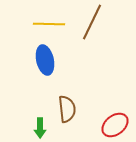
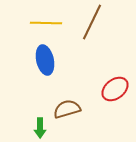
yellow line: moved 3 px left, 1 px up
brown semicircle: rotated 100 degrees counterclockwise
red ellipse: moved 36 px up
